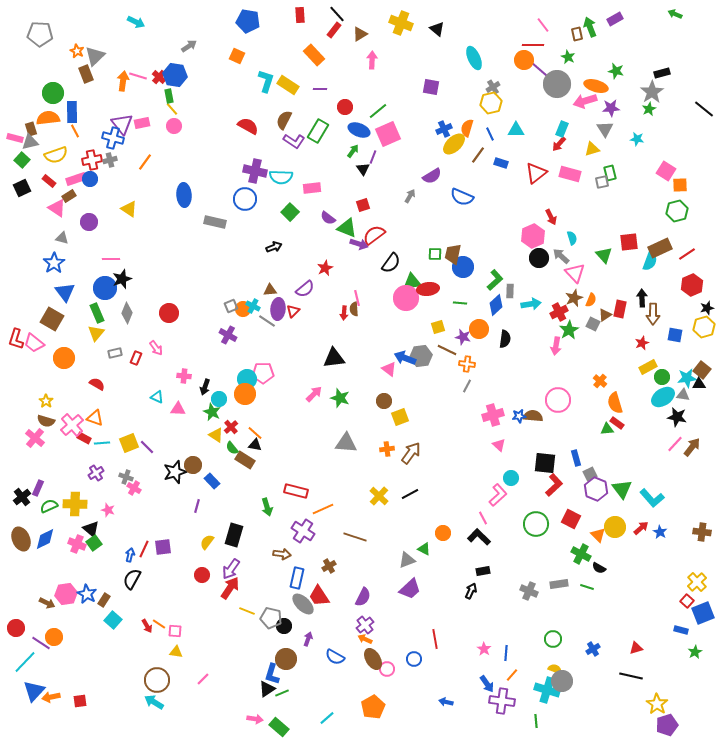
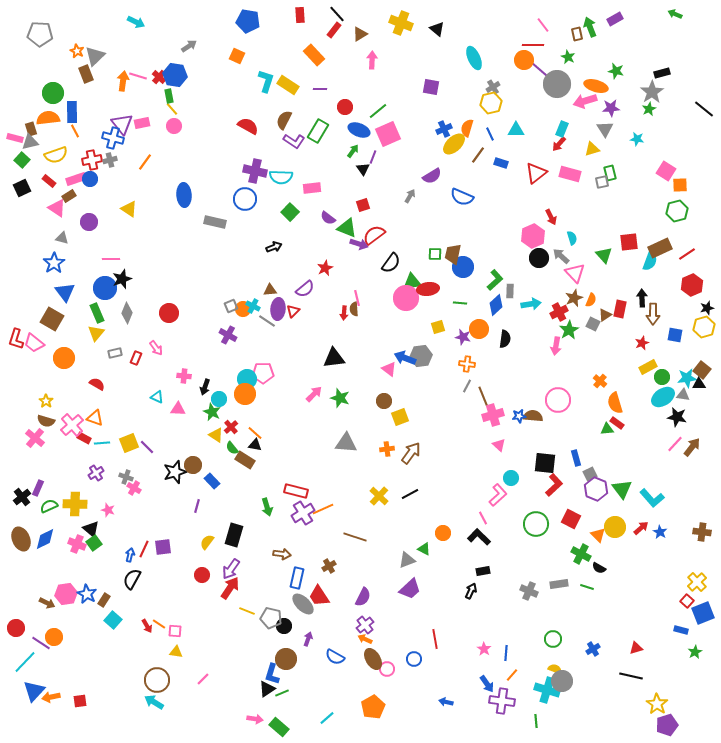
brown line at (447, 350): moved 36 px right, 46 px down; rotated 42 degrees clockwise
purple cross at (303, 531): moved 18 px up; rotated 25 degrees clockwise
